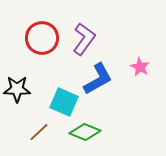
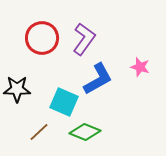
pink star: rotated 12 degrees counterclockwise
